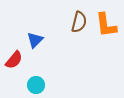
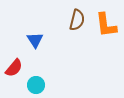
brown semicircle: moved 2 px left, 2 px up
blue triangle: rotated 18 degrees counterclockwise
red semicircle: moved 8 px down
